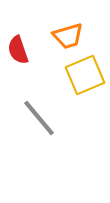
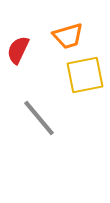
red semicircle: rotated 44 degrees clockwise
yellow square: rotated 12 degrees clockwise
